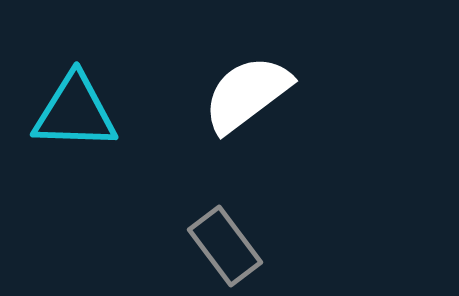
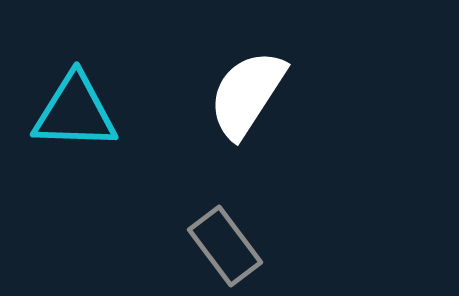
white semicircle: rotated 20 degrees counterclockwise
